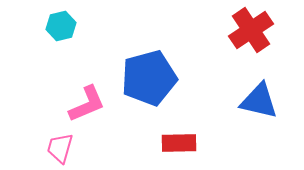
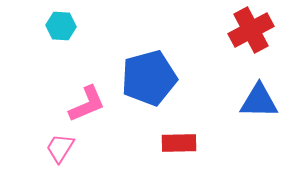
cyan hexagon: rotated 16 degrees clockwise
red cross: rotated 6 degrees clockwise
blue triangle: rotated 12 degrees counterclockwise
pink trapezoid: rotated 16 degrees clockwise
